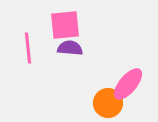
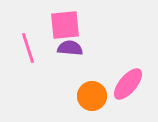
pink line: rotated 12 degrees counterclockwise
orange circle: moved 16 px left, 7 px up
